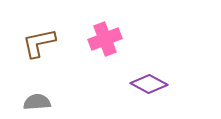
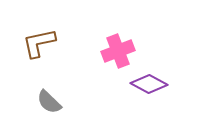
pink cross: moved 13 px right, 12 px down
gray semicircle: moved 12 px right; rotated 132 degrees counterclockwise
